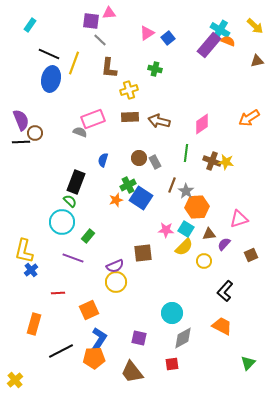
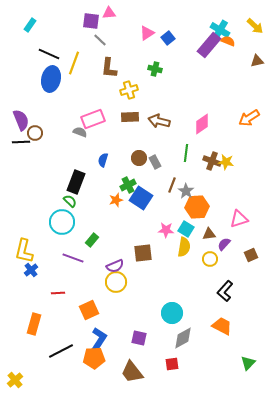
green rectangle at (88, 236): moved 4 px right, 4 px down
yellow semicircle at (184, 247): rotated 36 degrees counterclockwise
yellow circle at (204, 261): moved 6 px right, 2 px up
